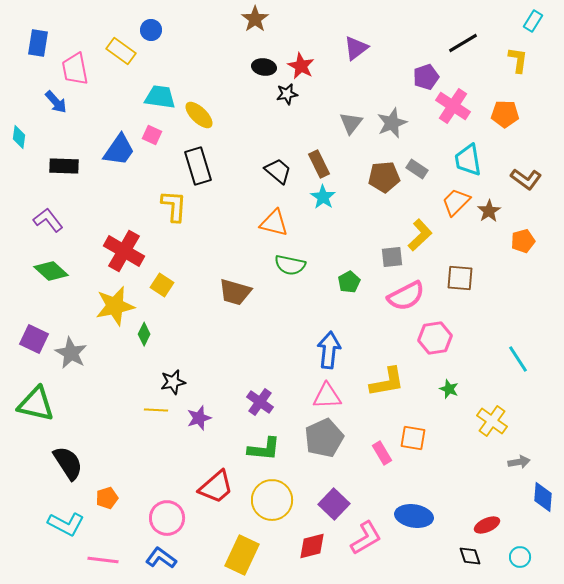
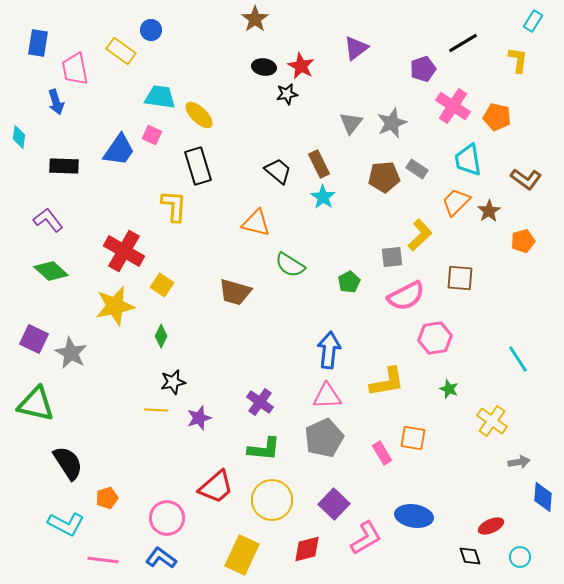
purple pentagon at (426, 77): moved 3 px left, 8 px up
blue arrow at (56, 102): rotated 25 degrees clockwise
orange pentagon at (505, 114): moved 8 px left, 3 px down; rotated 12 degrees clockwise
orange triangle at (274, 223): moved 18 px left
green semicircle at (290, 265): rotated 20 degrees clockwise
green diamond at (144, 334): moved 17 px right, 2 px down
red ellipse at (487, 525): moved 4 px right, 1 px down
red diamond at (312, 546): moved 5 px left, 3 px down
